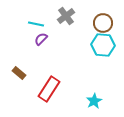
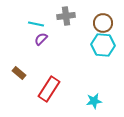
gray cross: rotated 30 degrees clockwise
cyan star: rotated 21 degrees clockwise
